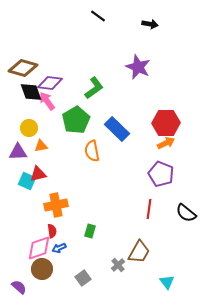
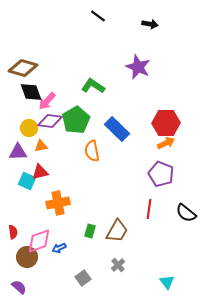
purple diamond: moved 38 px down
green L-shape: moved 1 px left, 2 px up; rotated 110 degrees counterclockwise
pink arrow: rotated 102 degrees counterclockwise
red triangle: moved 2 px right, 2 px up
orange cross: moved 2 px right, 2 px up
red semicircle: moved 39 px left, 1 px down
pink diamond: moved 7 px up
brown trapezoid: moved 22 px left, 21 px up
brown circle: moved 15 px left, 12 px up
